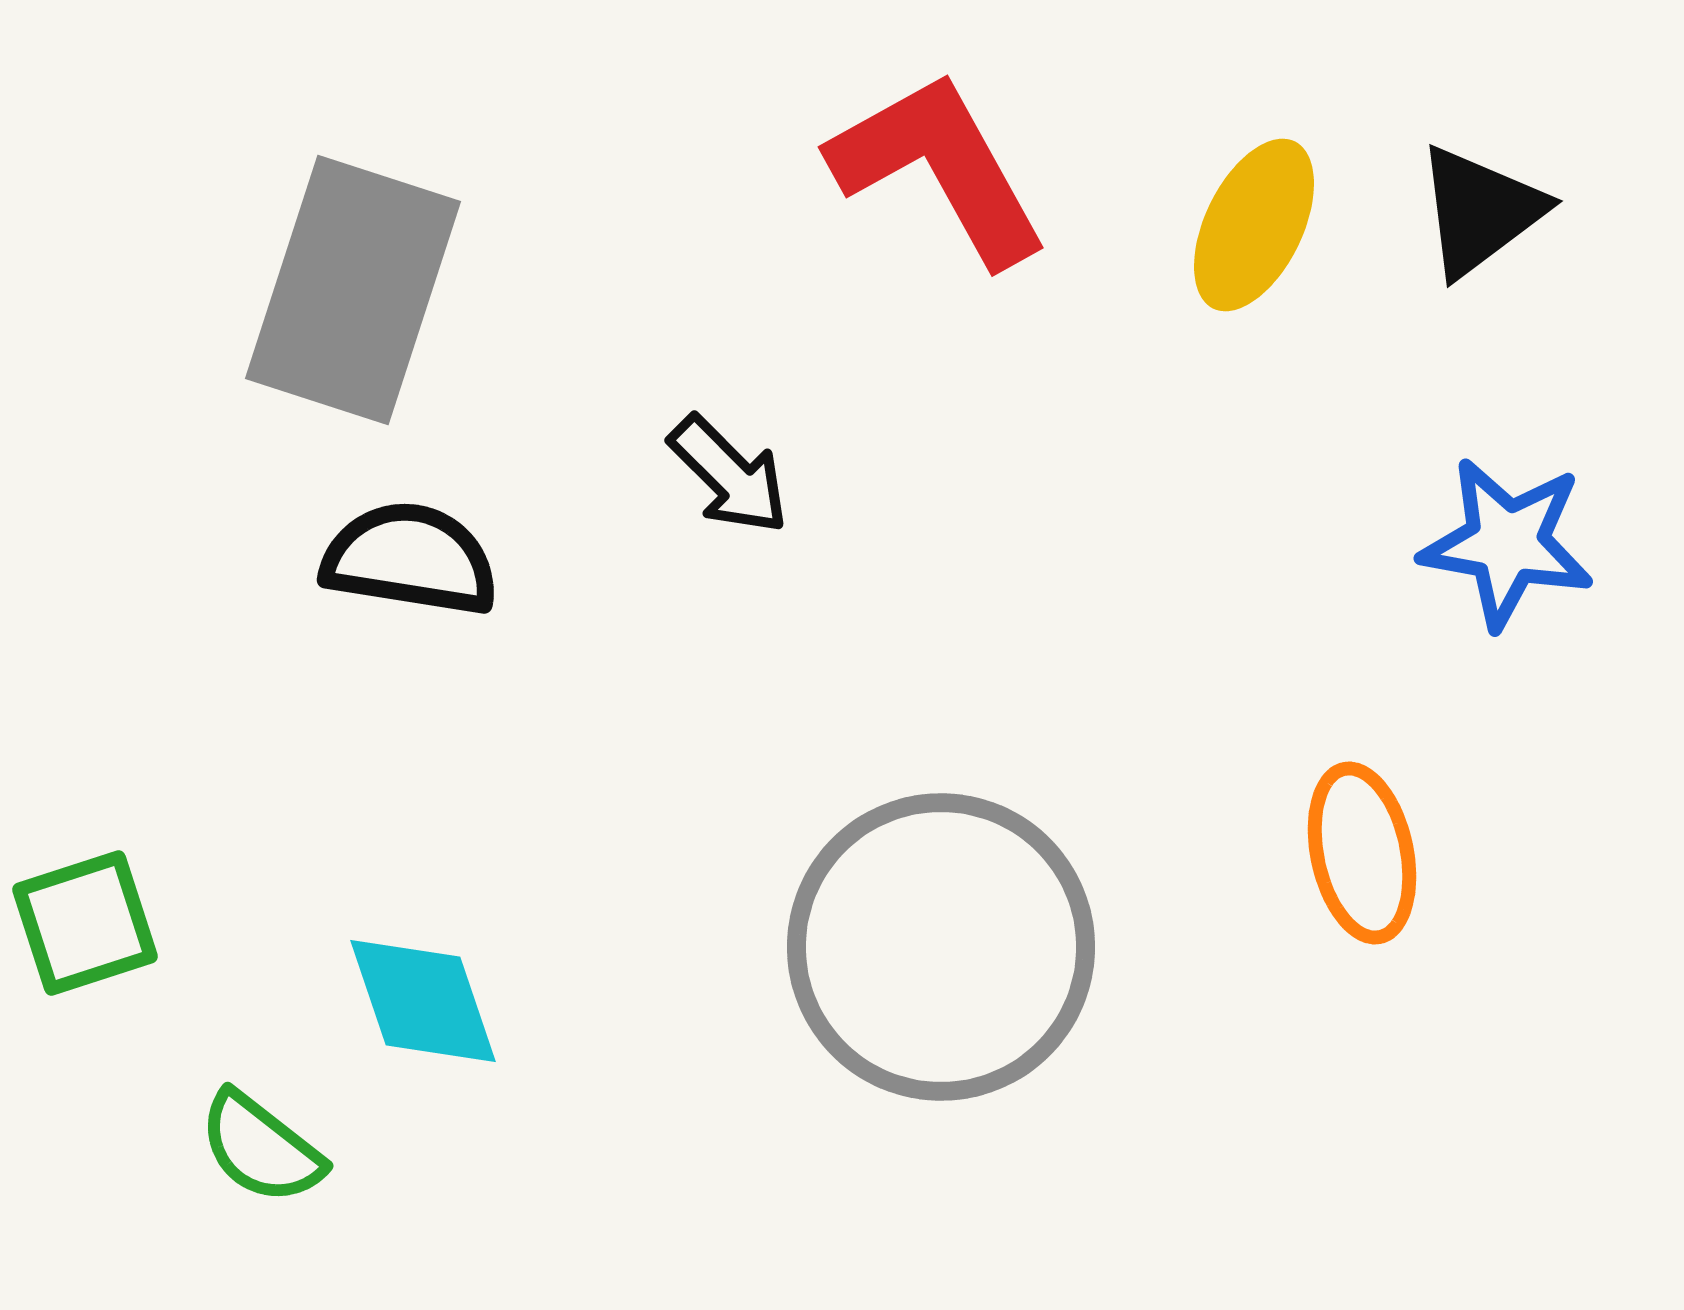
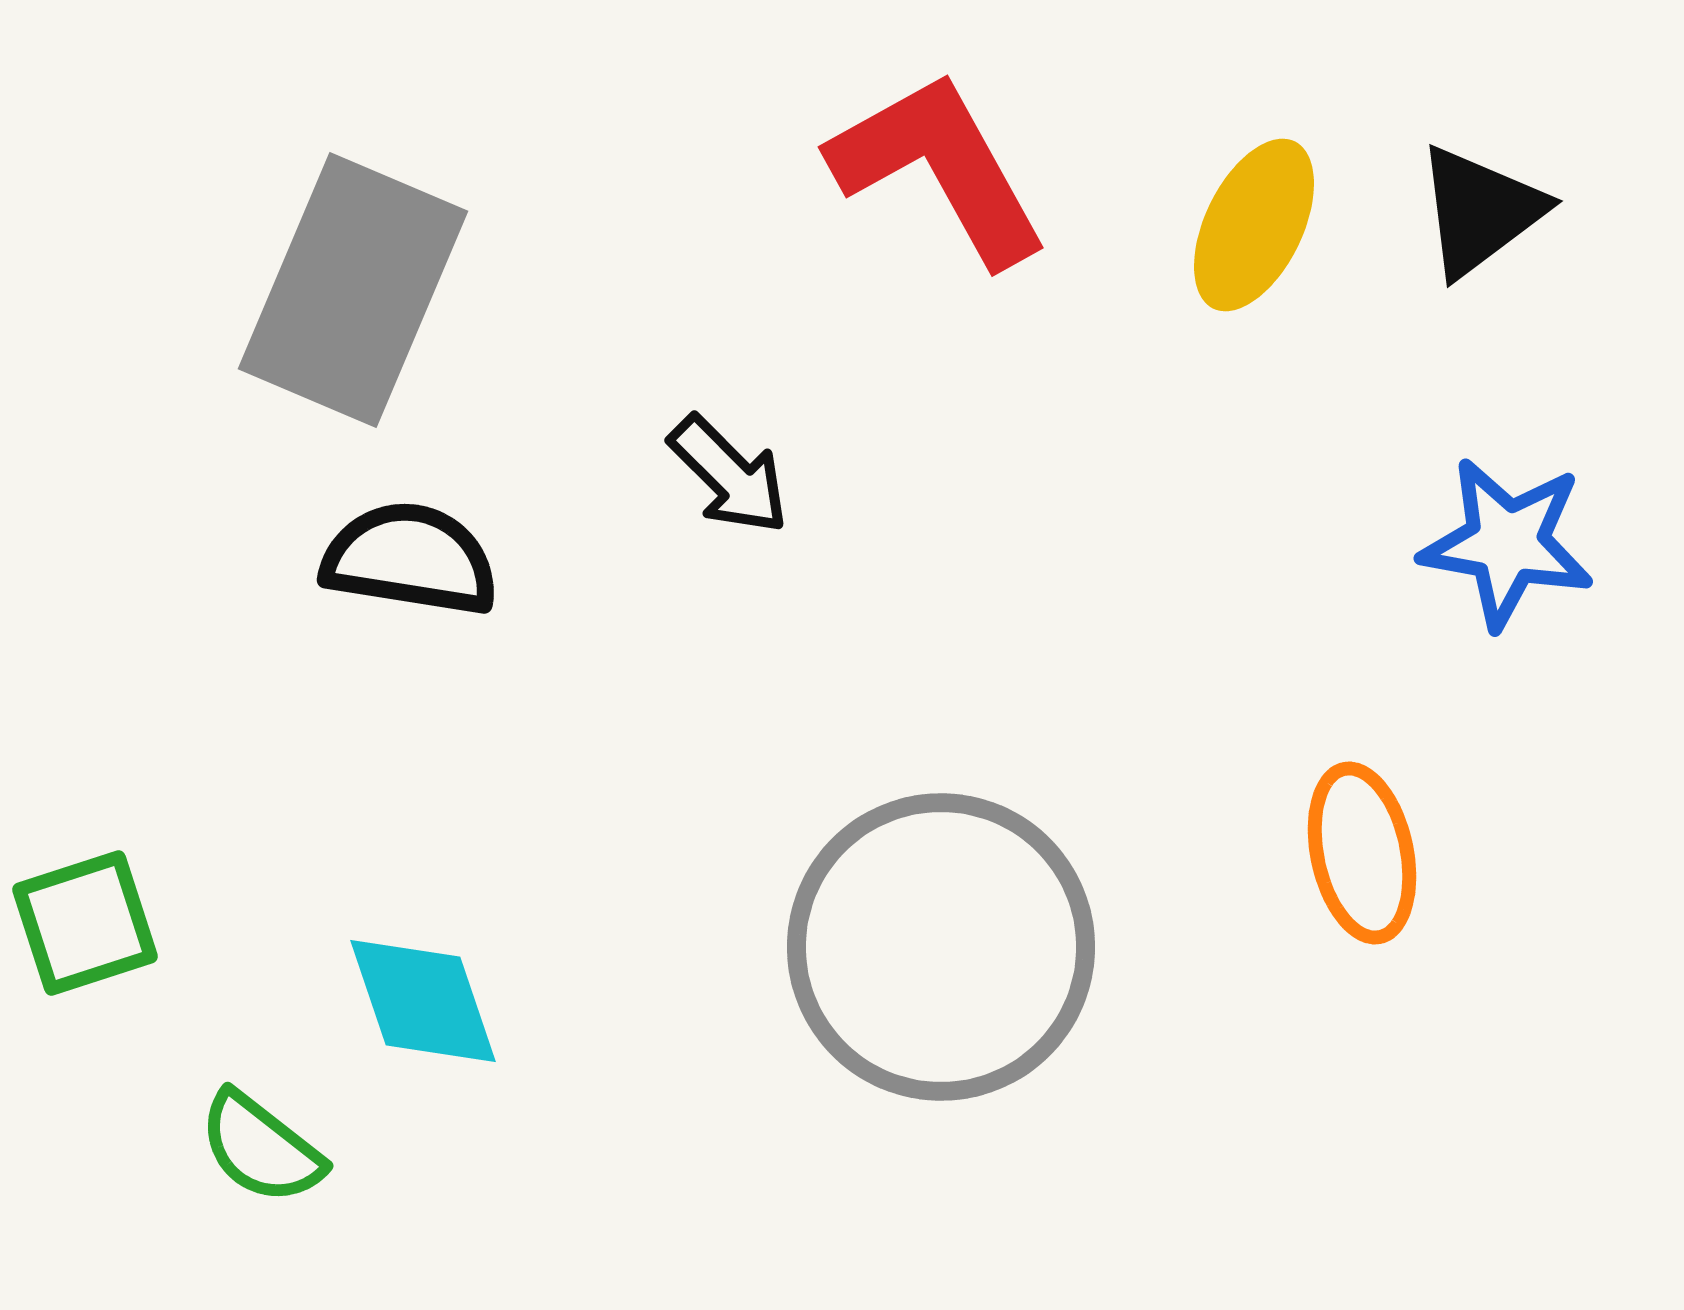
gray rectangle: rotated 5 degrees clockwise
